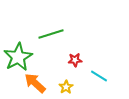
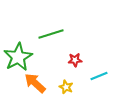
cyan line: rotated 54 degrees counterclockwise
yellow star: rotated 16 degrees counterclockwise
